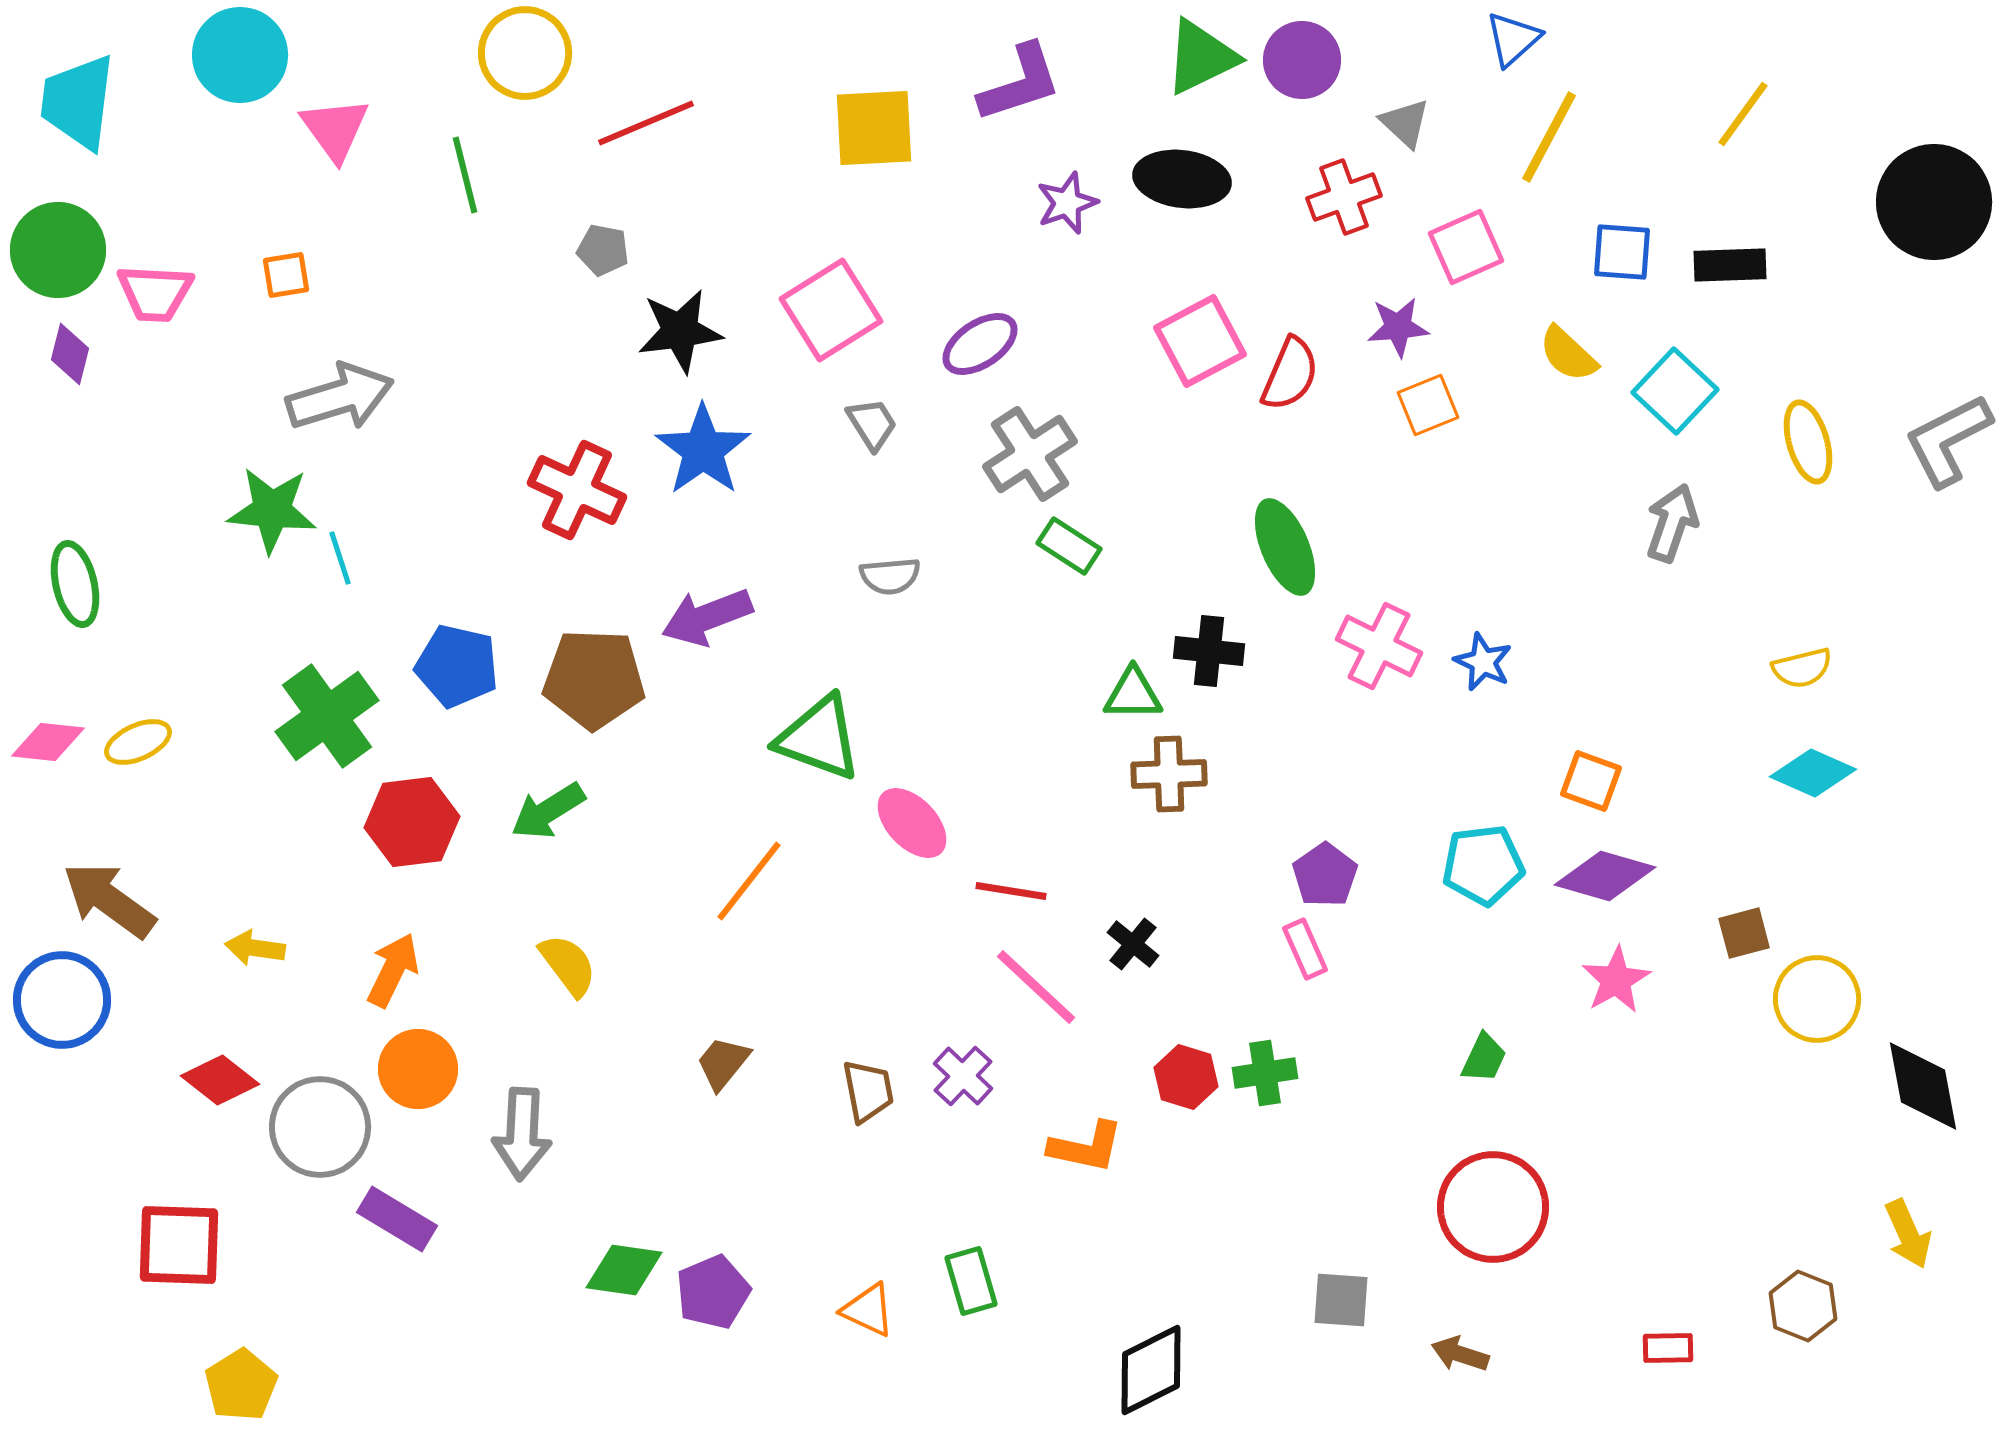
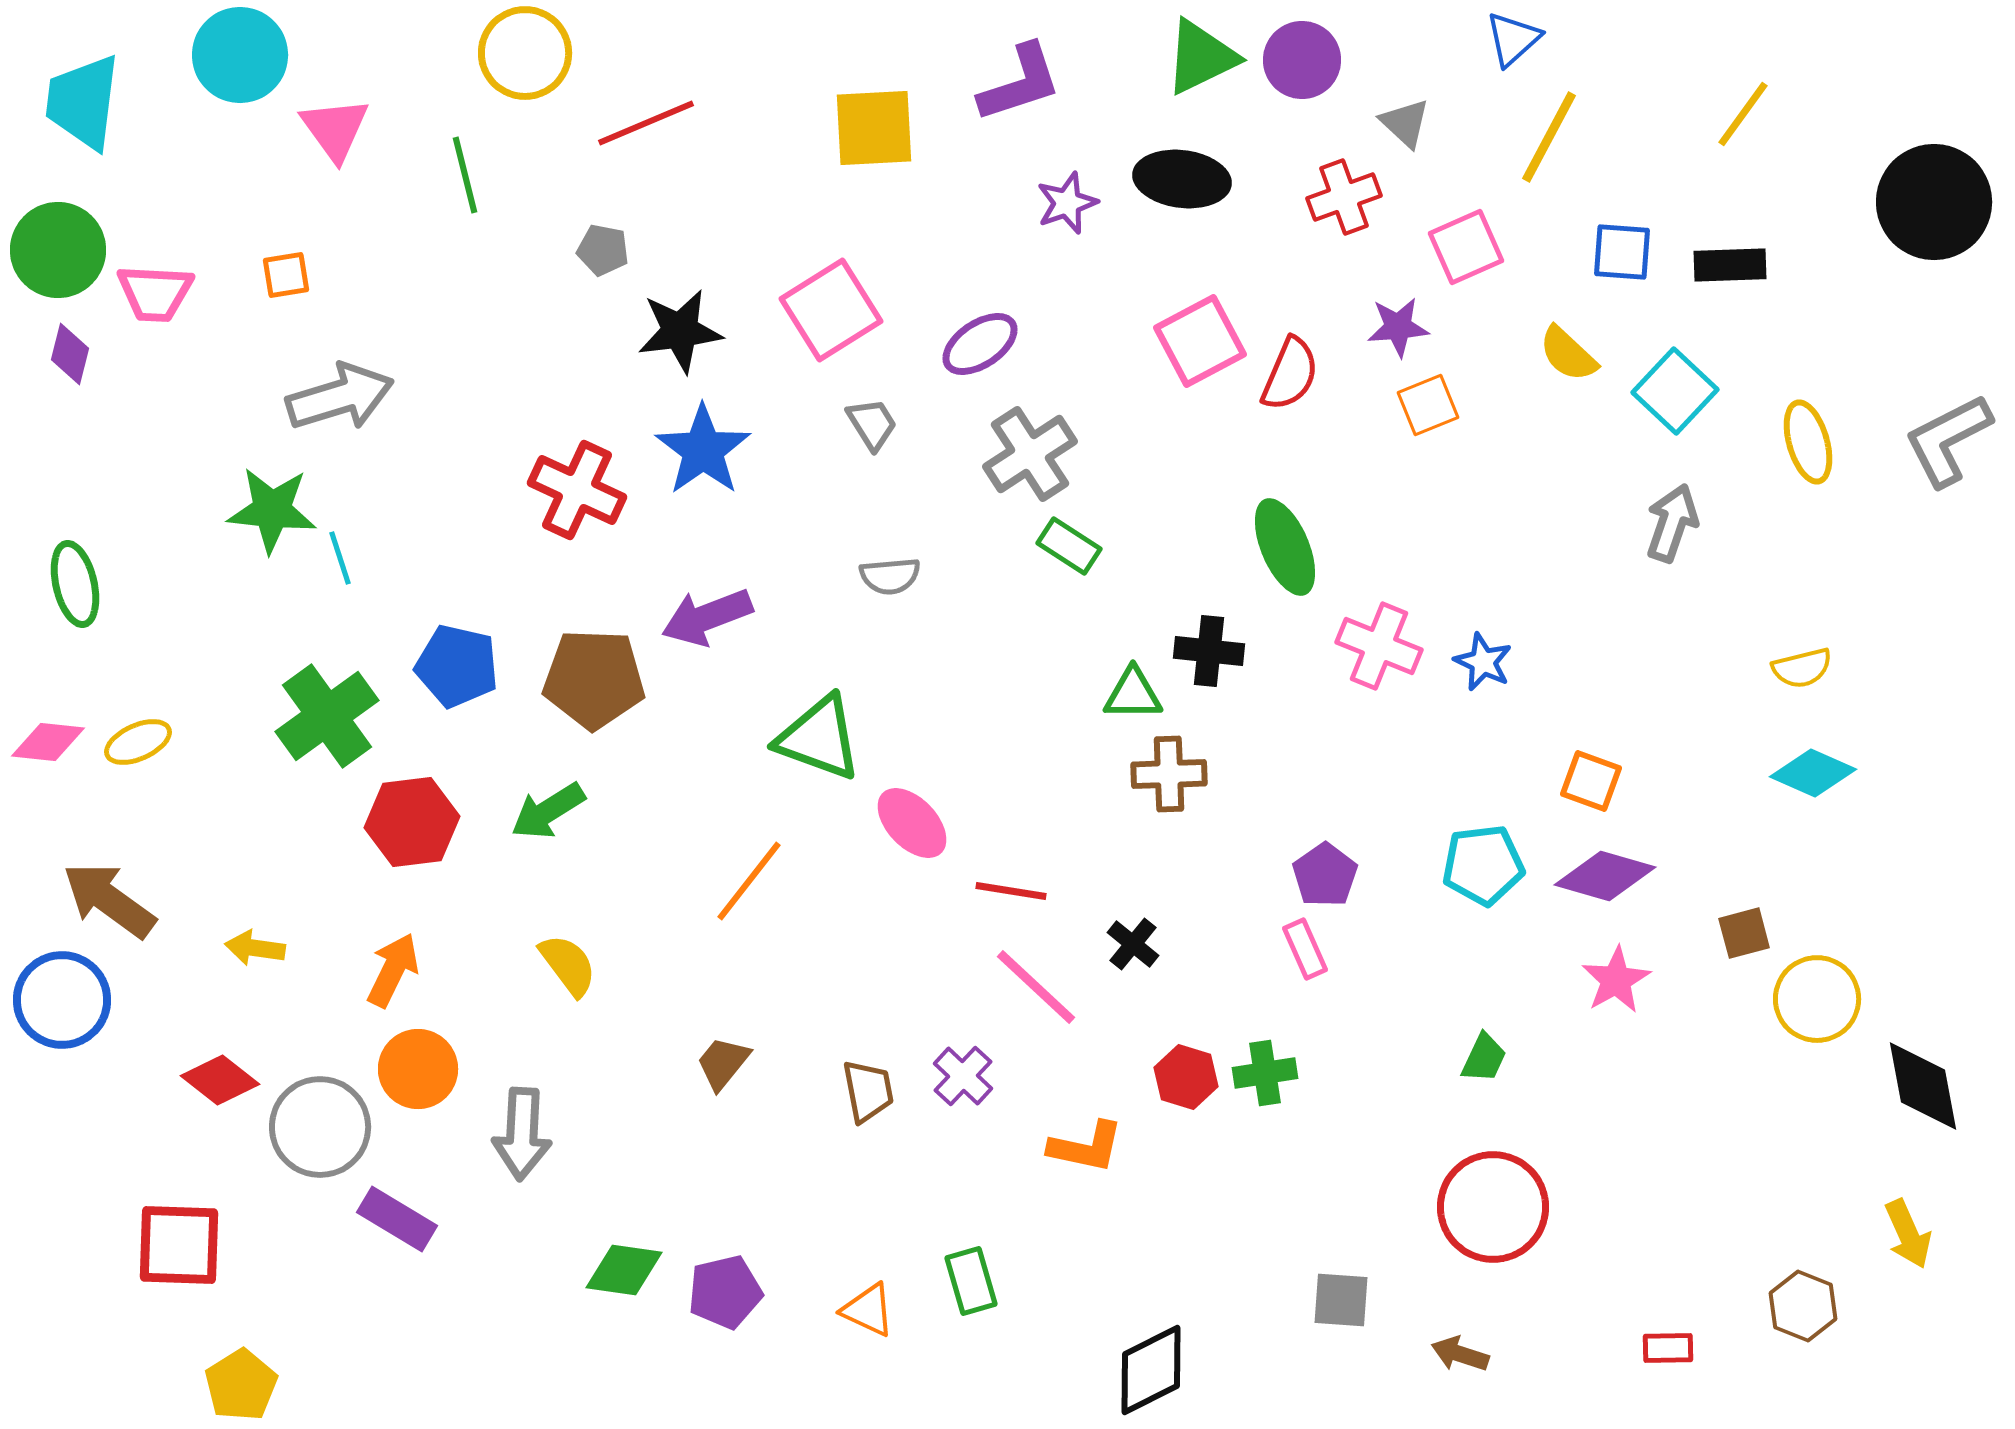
cyan trapezoid at (78, 102): moved 5 px right
pink cross at (1379, 646): rotated 4 degrees counterclockwise
purple pentagon at (713, 1292): moved 12 px right; rotated 10 degrees clockwise
